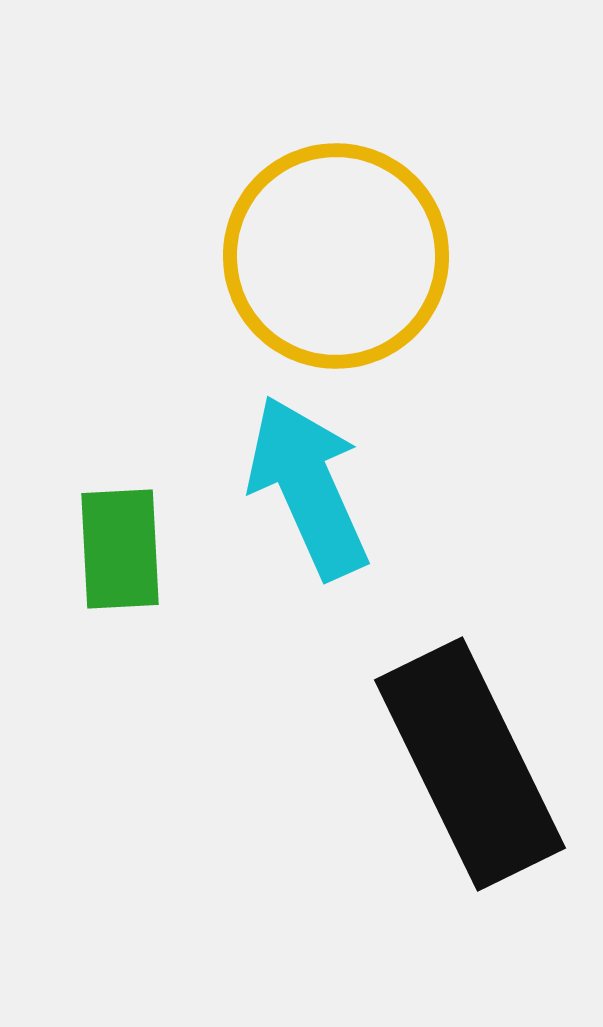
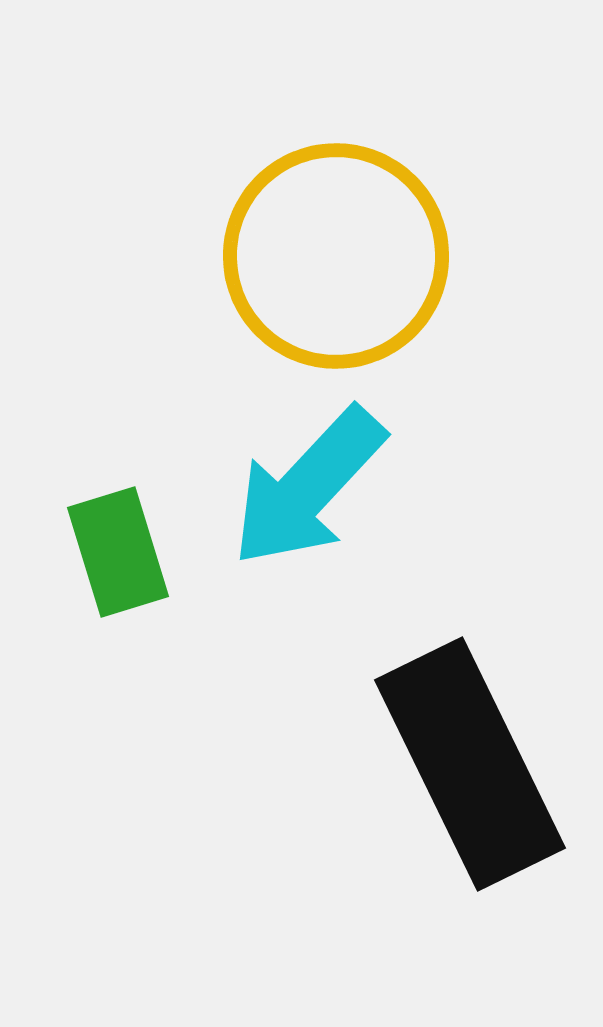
cyan arrow: rotated 113 degrees counterclockwise
green rectangle: moved 2 px left, 3 px down; rotated 14 degrees counterclockwise
